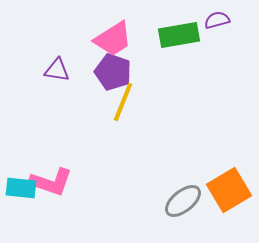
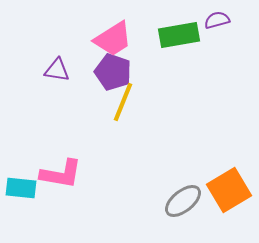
pink L-shape: moved 10 px right, 8 px up; rotated 9 degrees counterclockwise
